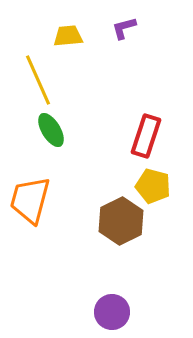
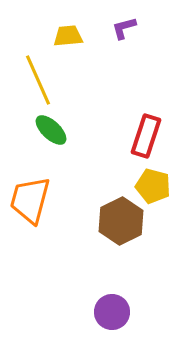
green ellipse: rotated 16 degrees counterclockwise
